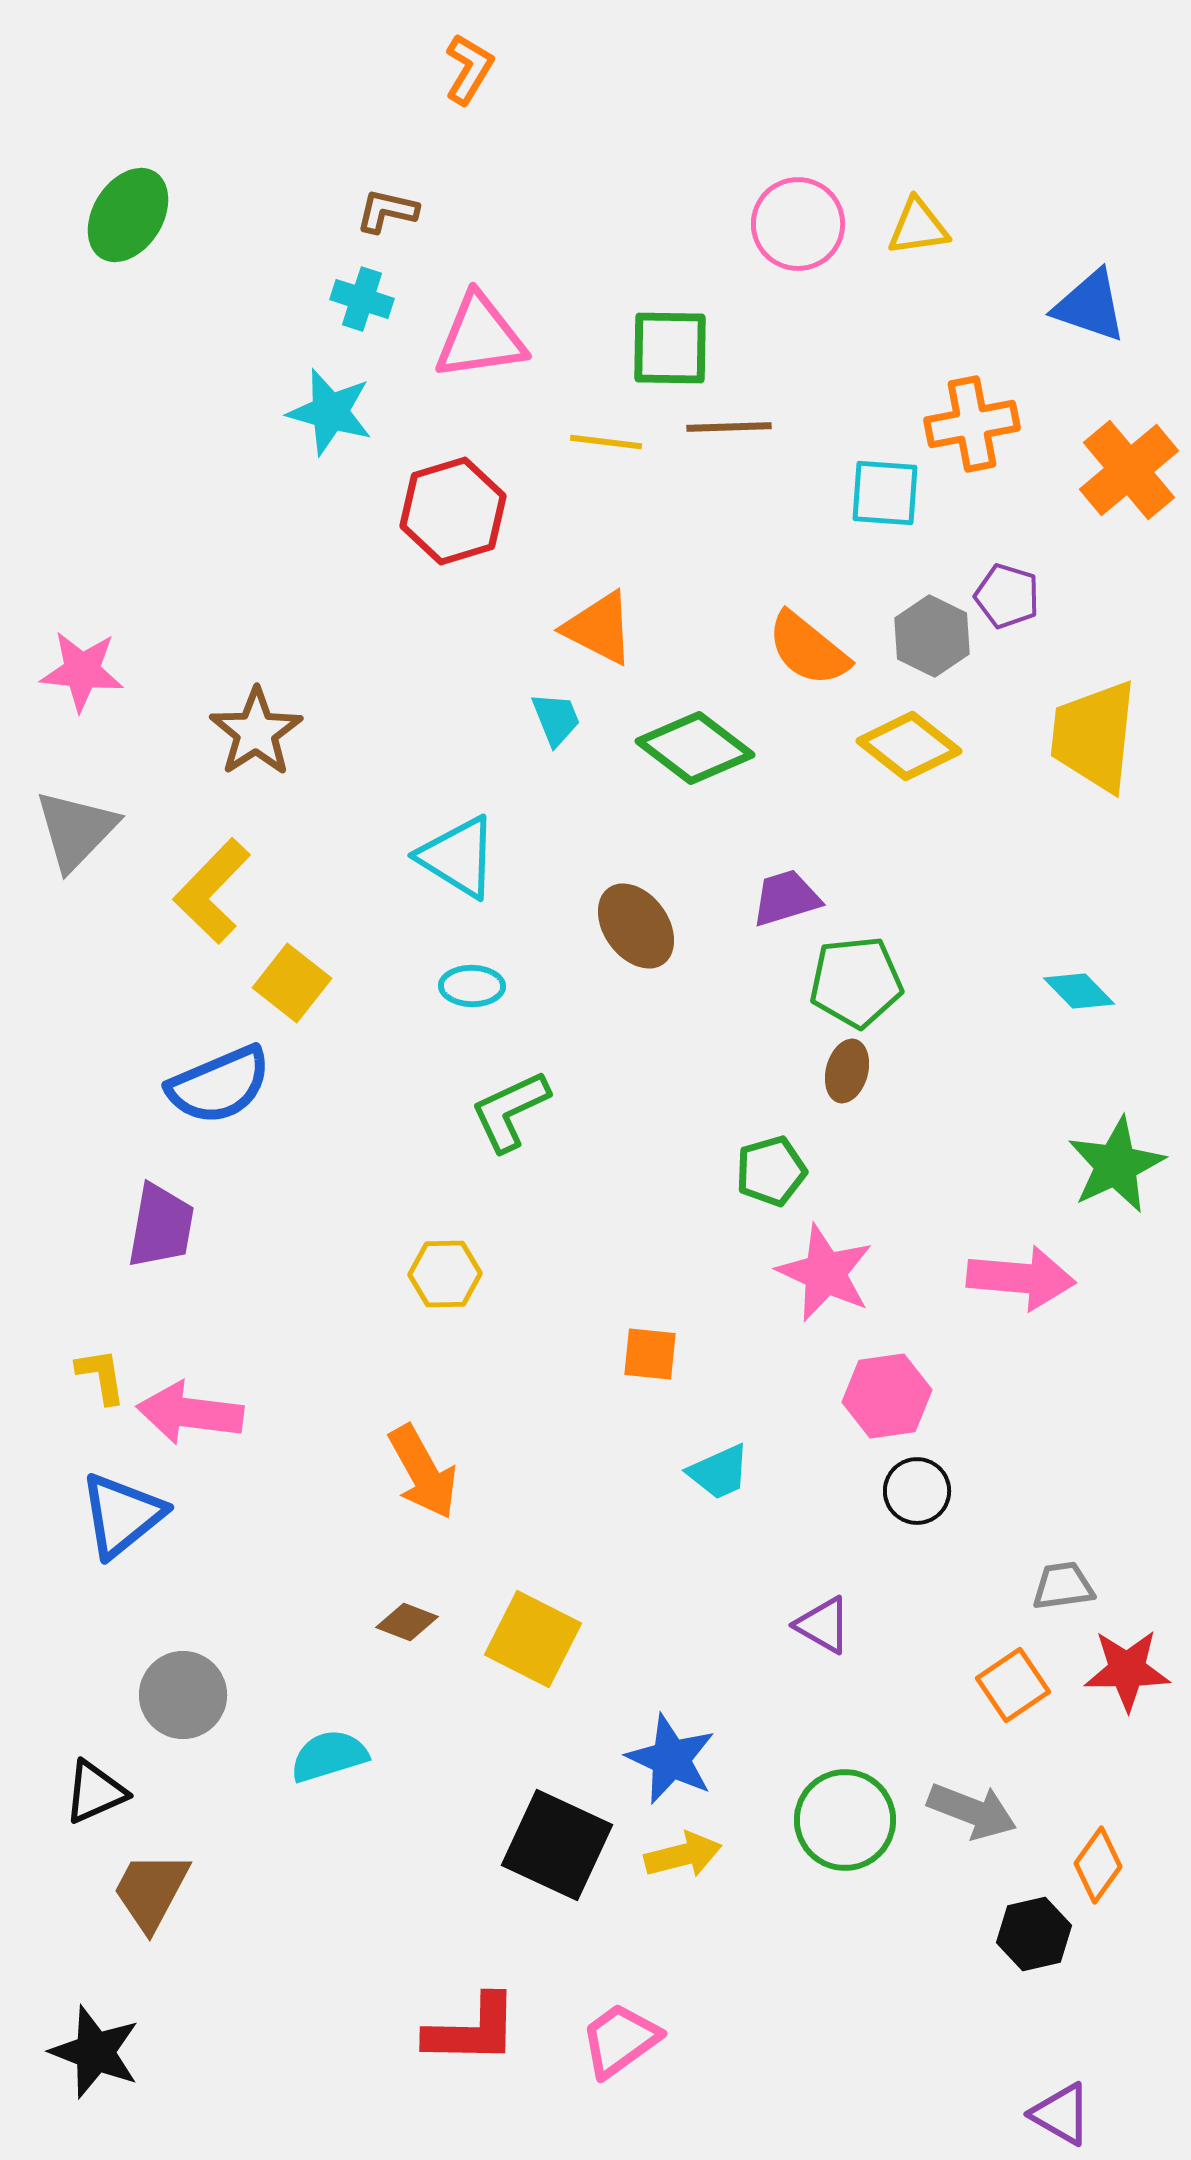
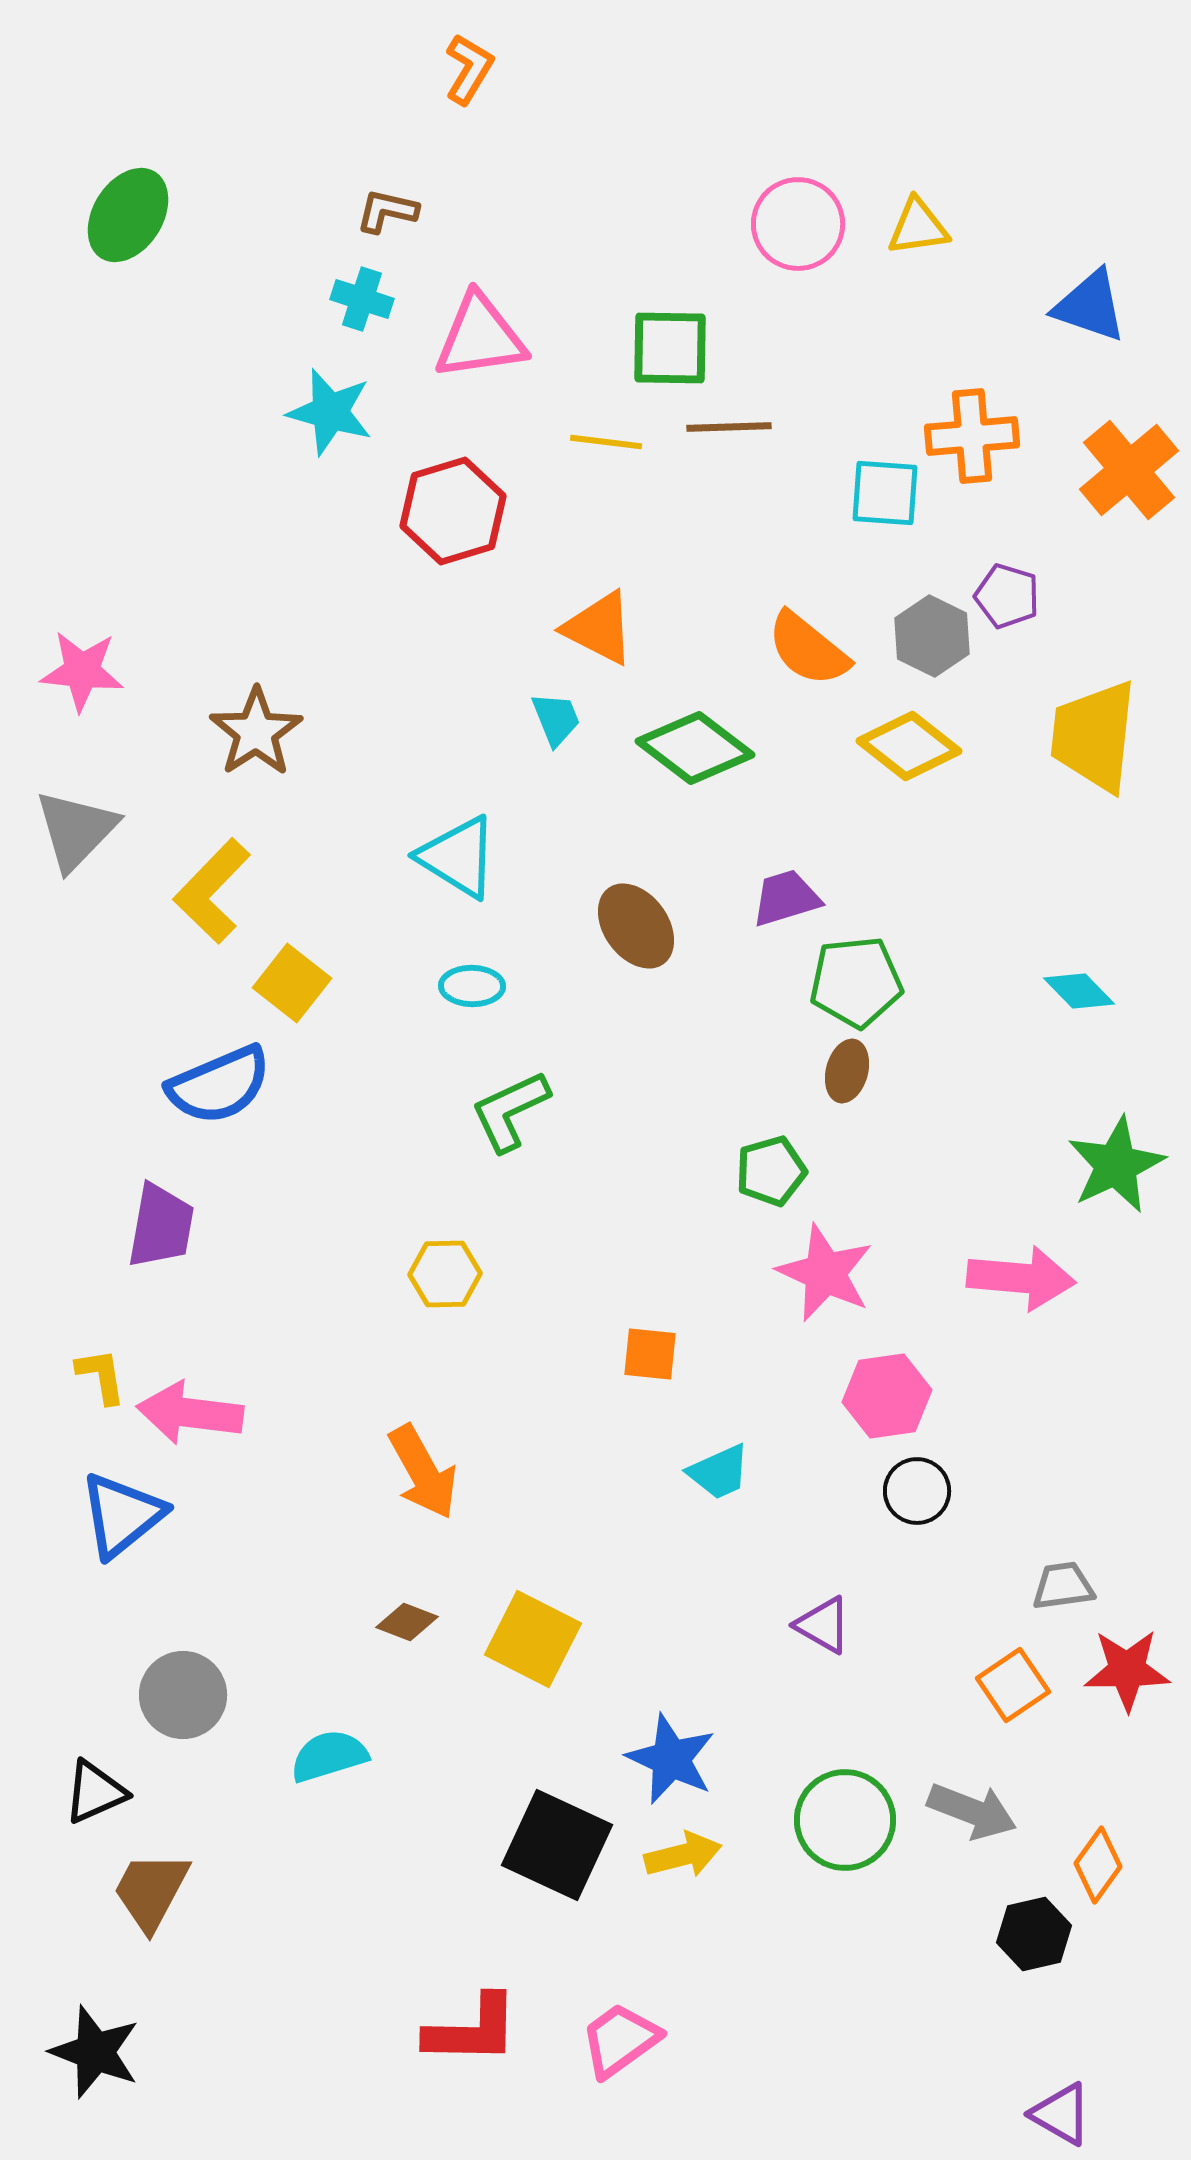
orange cross at (972, 424): moved 12 px down; rotated 6 degrees clockwise
